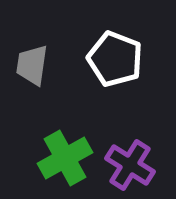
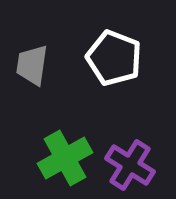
white pentagon: moved 1 px left, 1 px up
